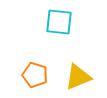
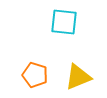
cyan square: moved 5 px right
